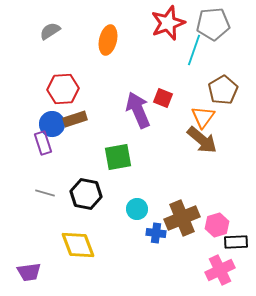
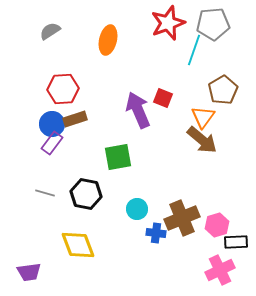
purple rectangle: moved 9 px right; rotated 55 degrees clockwise
